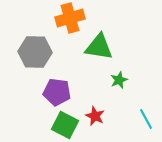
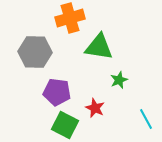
red star: moved 8 px up
